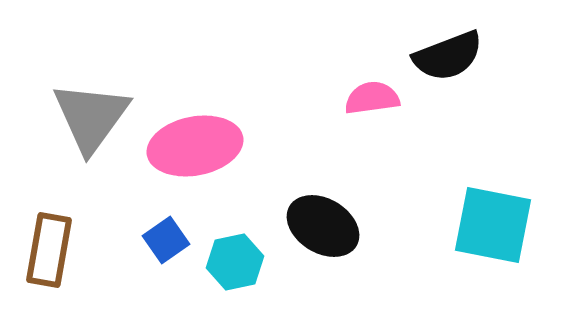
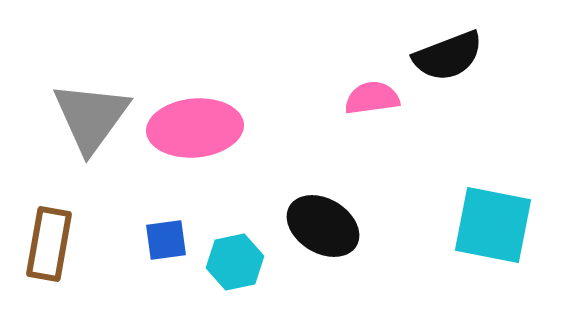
pink ellipse: moved 18 px up; rotated 6 degrees clockwise
blue square: rotated 27 degrees clockwise
brown rectangle: moved 6 px up
